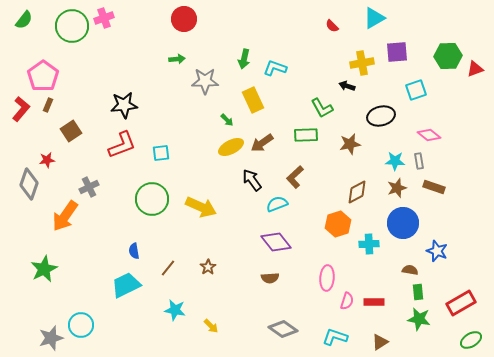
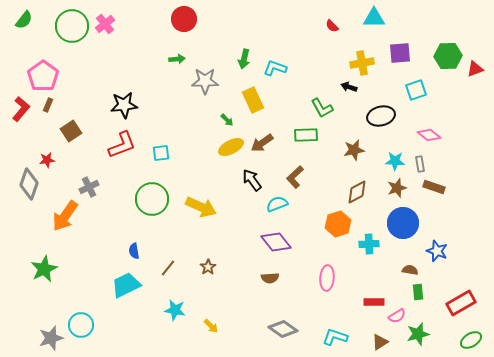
pink cross at (104, 18): moved 1 px right, 6 px down; rotated 18 degrees counterclockwise
cyan triangle at (374, 18): rotated 30 degrees clockwise
purple square at (397, 52): moved 3 px right, 1 px down
black arrow at (347, 86): moved 2 px right, 1 px down
brown star at (350, 144): moved 4 px right, 6 px down
gray rectangle at (419, 161): moved 1 px right, 3 px down
pink semicircle at (347, 301): moved 50 px right, 15 px down; rotated 42 degrees clockwise
green star at (419, 319): moved 1 px left, 15 px down; rotated 25 degrees counterclockwise
